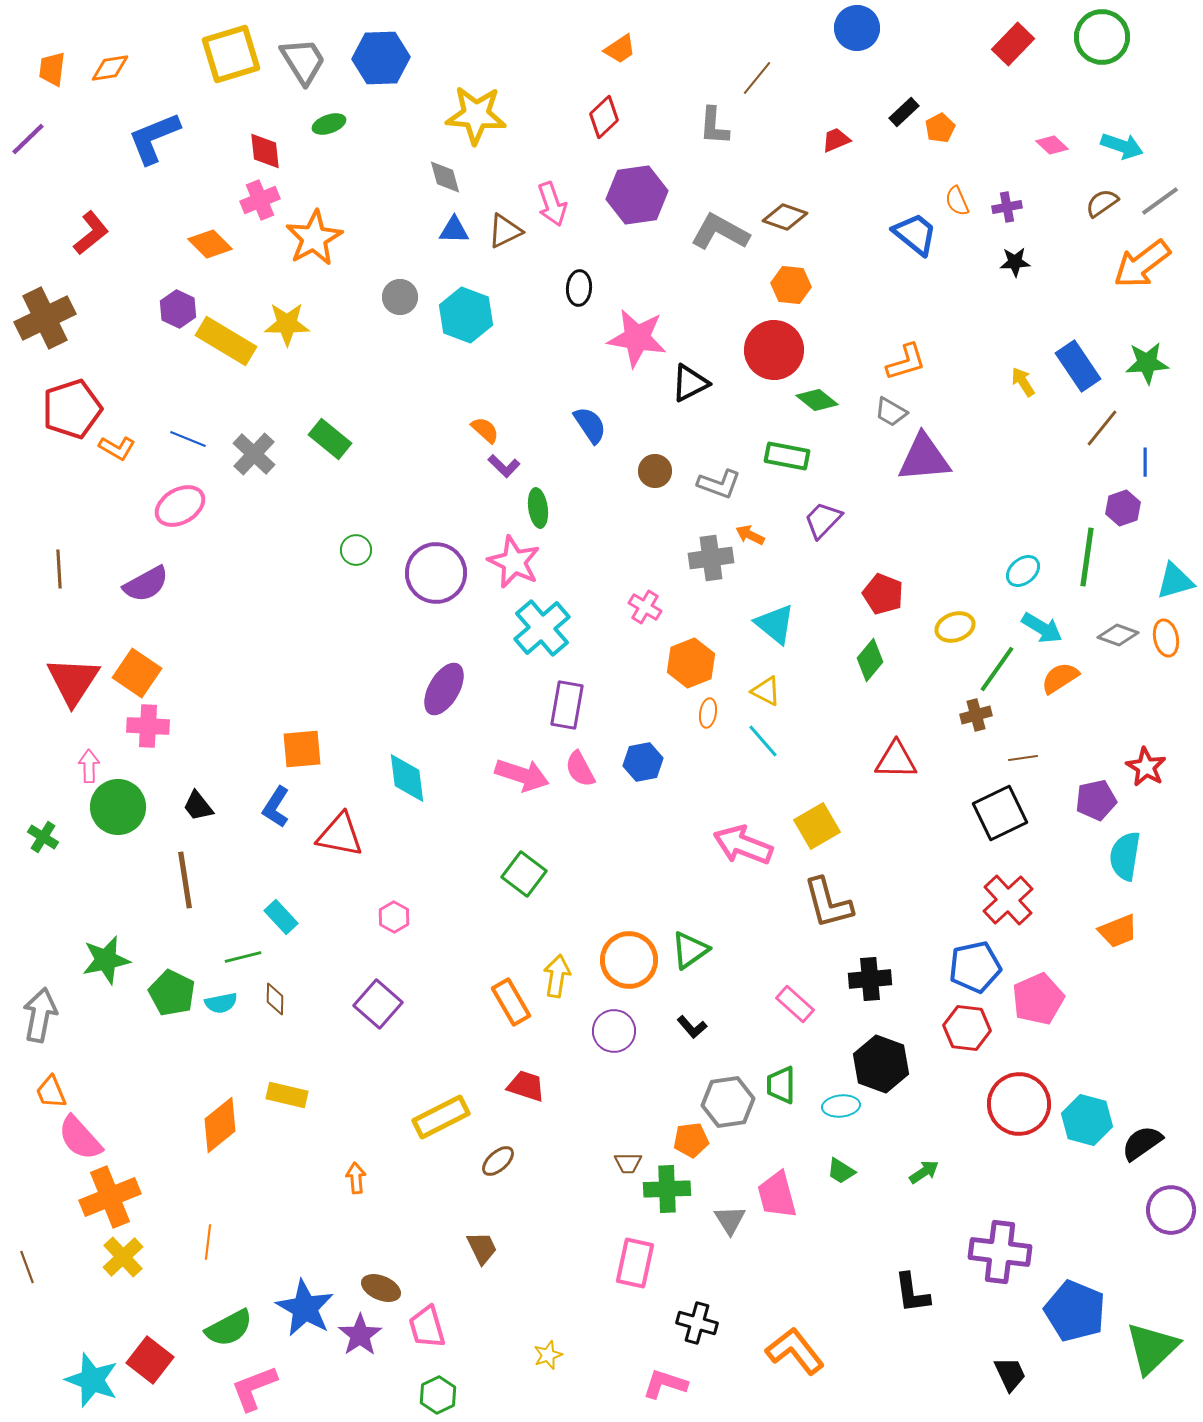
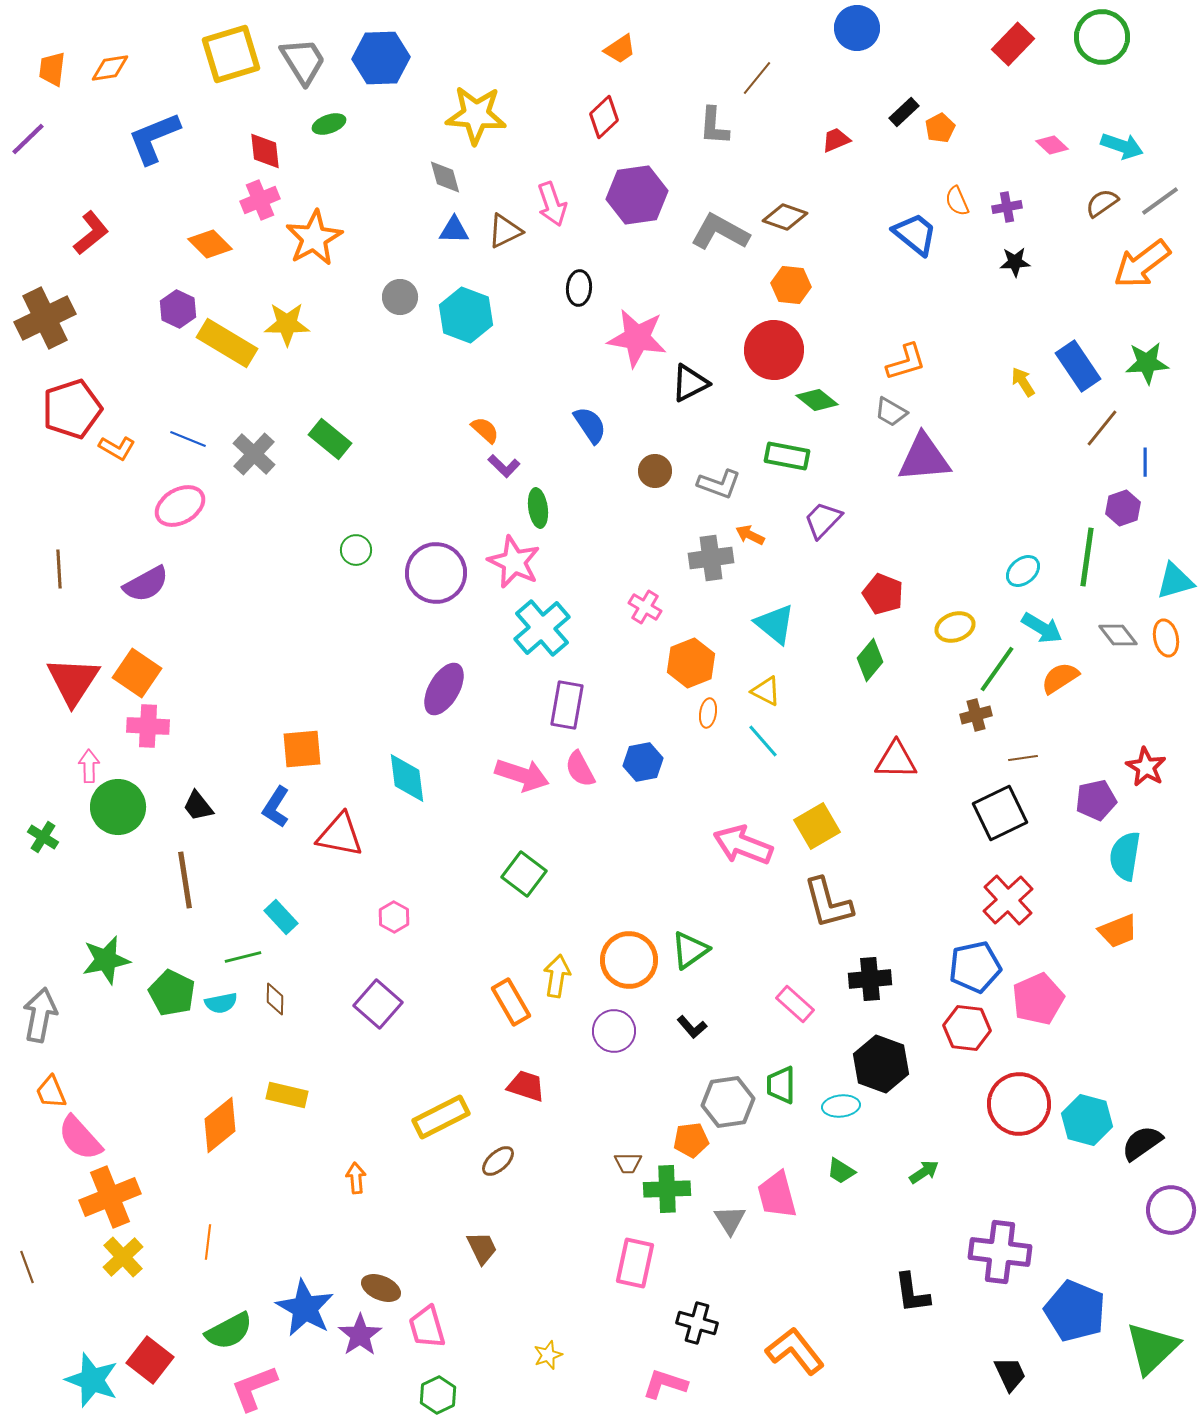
yellow rectangle at (226, 341): moved 1 px right, 2 px down
gray diamond at (1118, 635): rotated 33 degrees clockwise
green semicircle at (229, 1328): moved 3 px down
